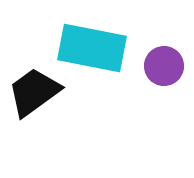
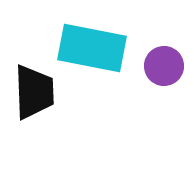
black trapezoid: rotated 124 degrees clockwise
